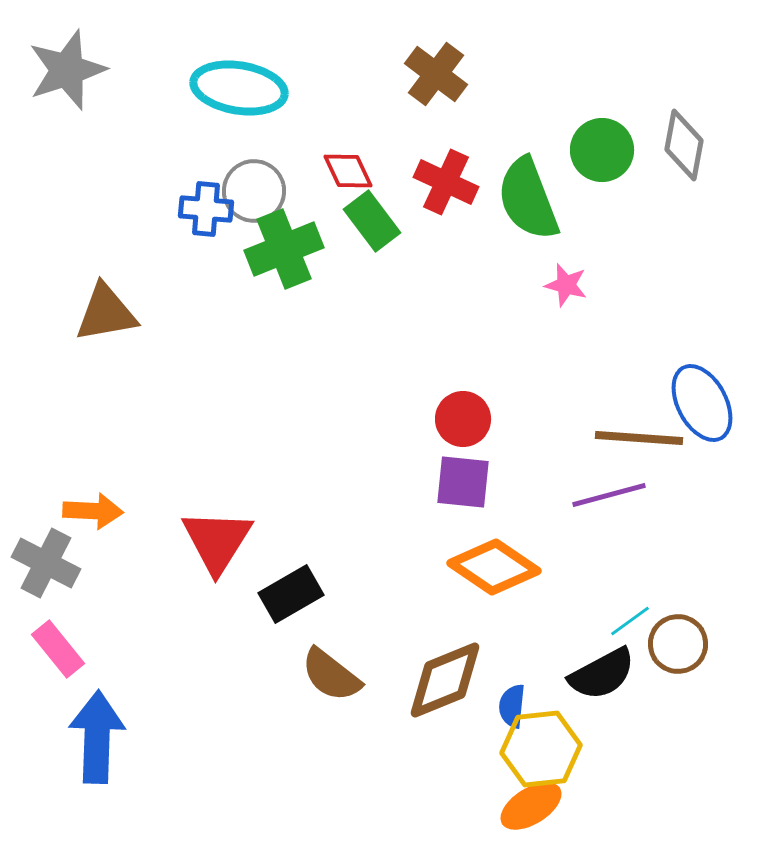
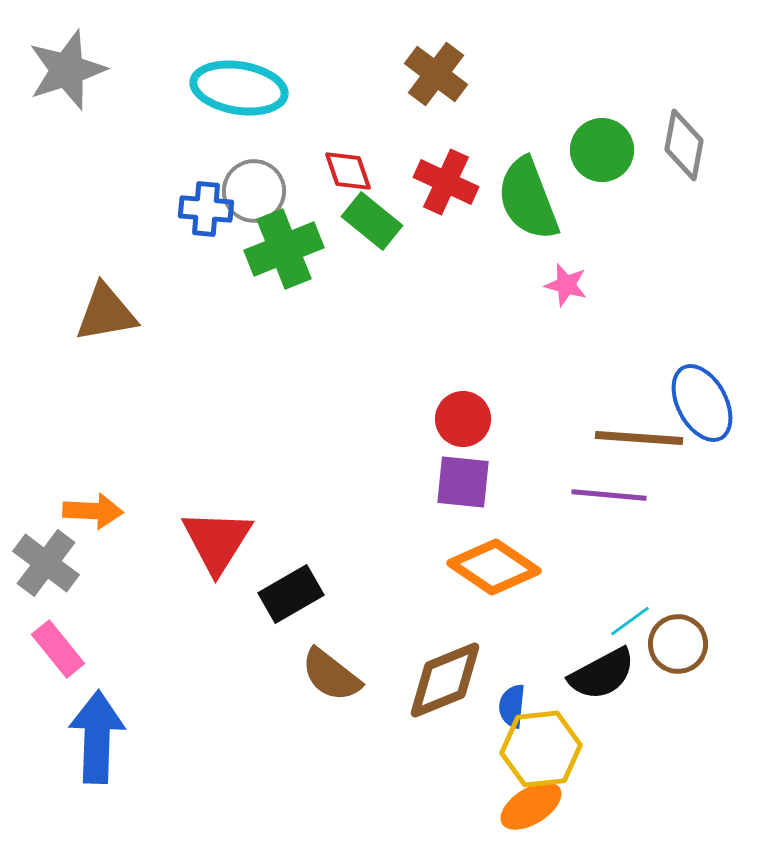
red diamond: rotated 6 degrees clockwise
green rectangle: rotated 14 degrees counterclockwise
purple line: rotated 20 degrees clockwise
gray cross: rotated 10 degrees clockwise
